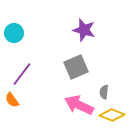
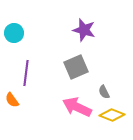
purple line: moved 4 px right, 1 px up; rotated 30 degrees counterclockwise
gray semicircle: rotated 32 degrees counterclockwise
pink arrow: moved 2 px left, 2 px down
